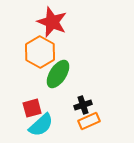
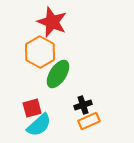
cyan semicircle: moved 2 px left
